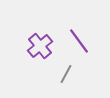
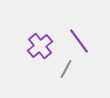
gray line: moved 5 px up
